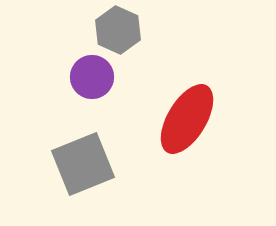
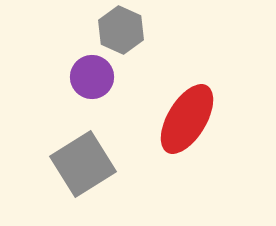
gray hexagon: moved 3 px right
gray square: rotated 10 degrees counterclockwise
